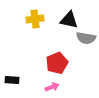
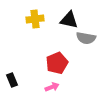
black rectangle: rotated 64 degrees clockwise
